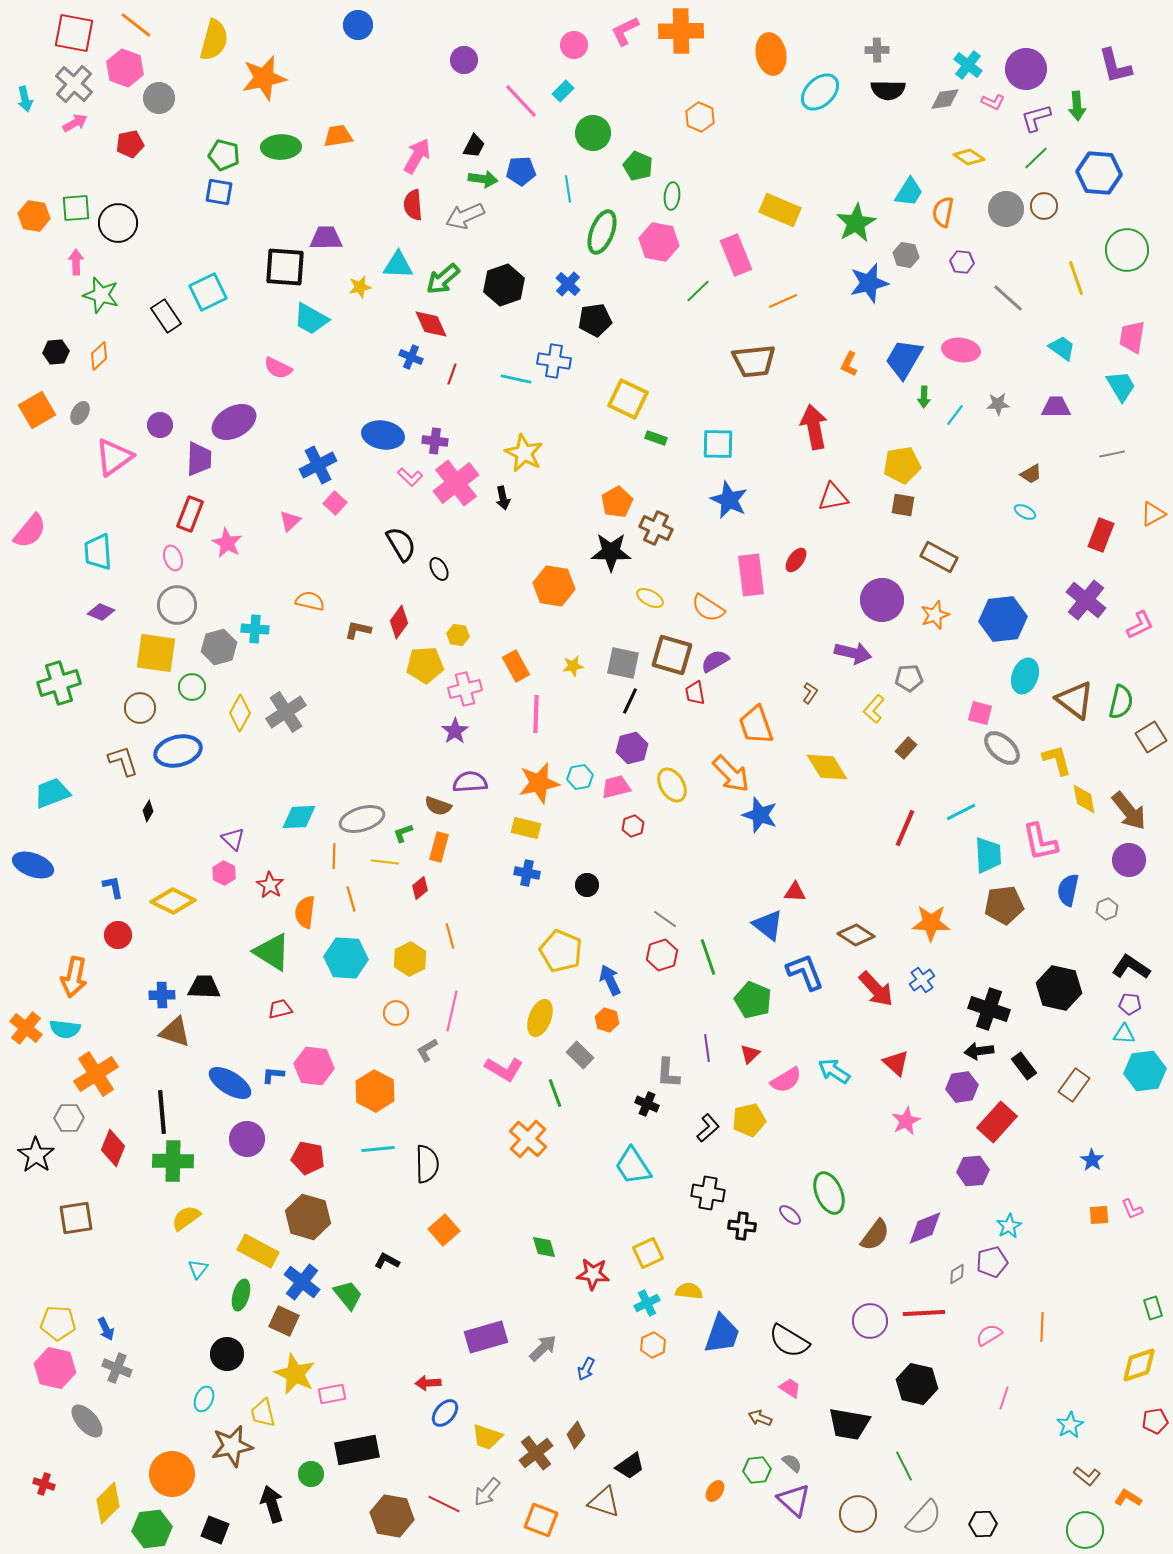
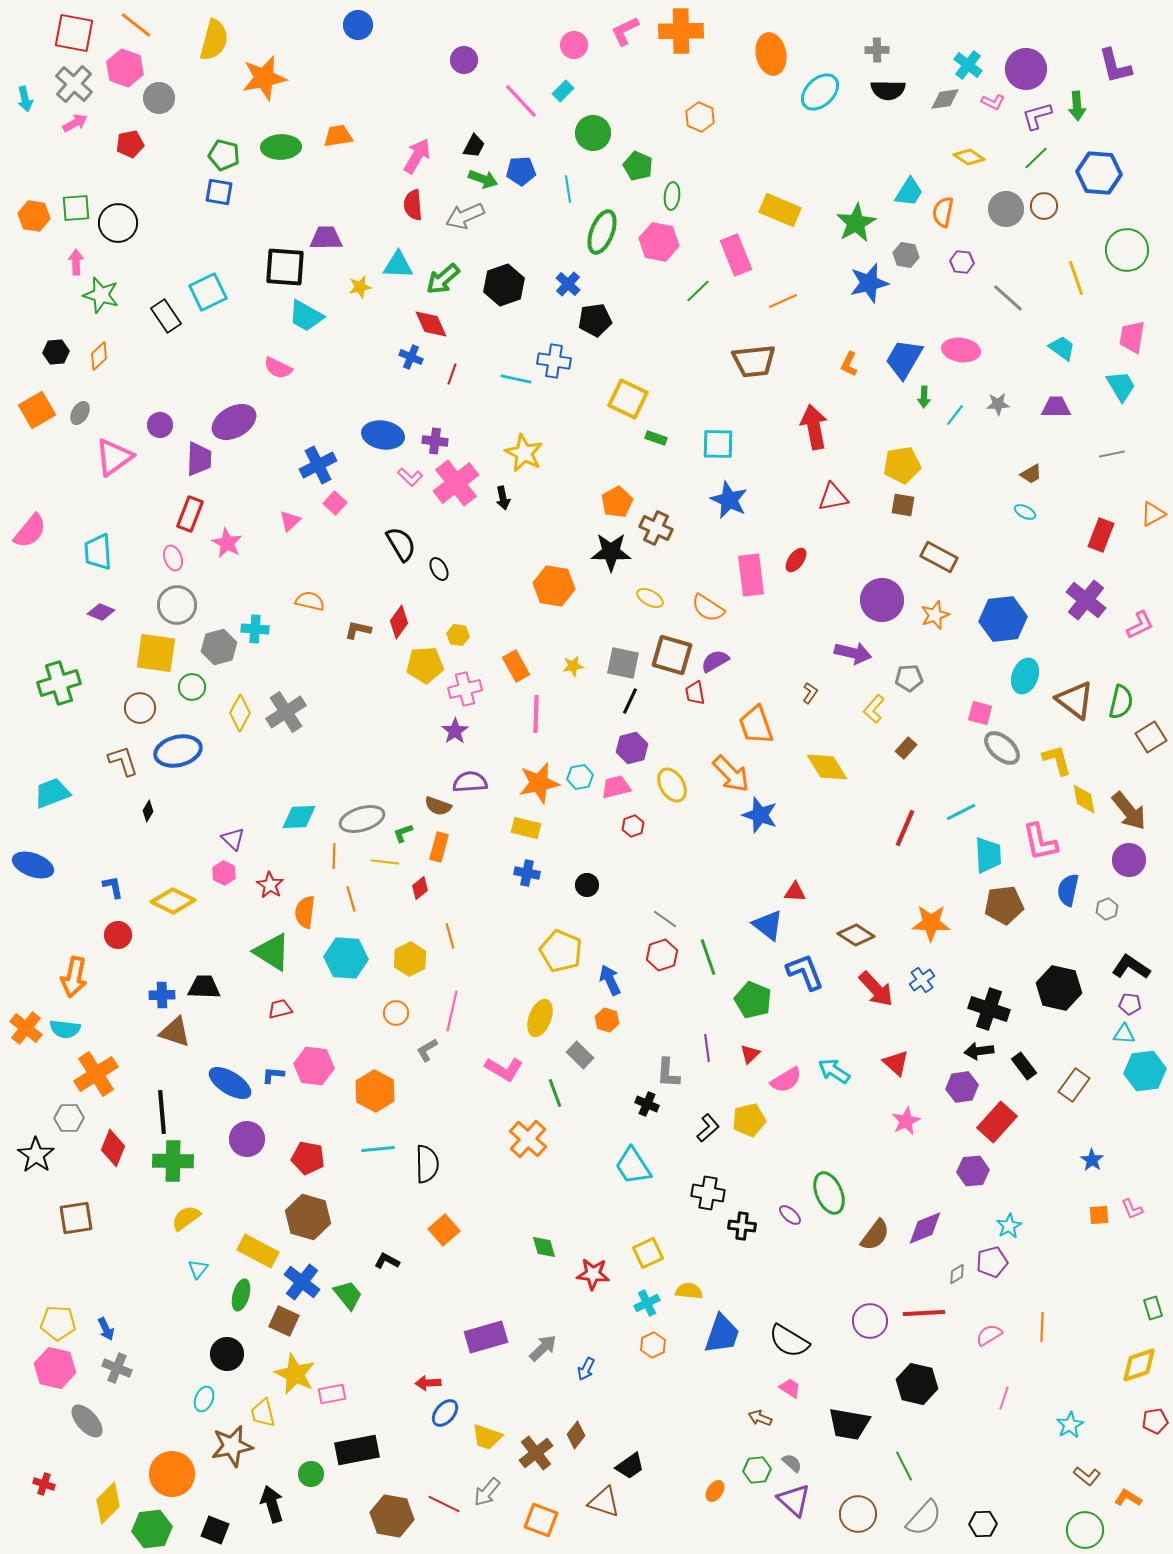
purple L-shape at (1036, 118): moved 1 px right, 2 px up
green arrow at (483, 179): rotated 12 degrees clockwise
cyan trapezoid at (311, 319): moved 5 px left, 3 px up
